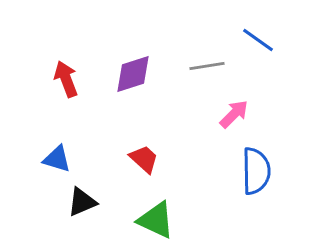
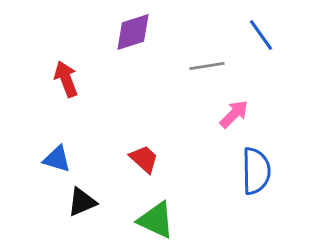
blue line: moved 3 px right, 5 px up; rotated 20 degrees clockwise
purple diamond: moved 42 px up
